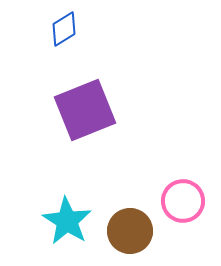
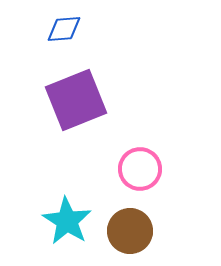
blue diamond: rotated 27 degrees clockwise
purple square: moved 9 px left, 10 px up
pink circle: moved 43 px left, 32 px up
